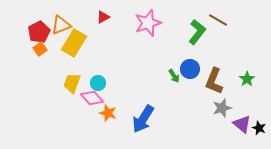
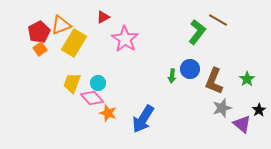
pink star: moved 23 px left, 16 px down; rotated 20 degrees counterclockwise
green arrow: moved 2 px left; rotated 40 degrees clockwise
black star: moved 18 px up; rotated 16 degrees clockwise
